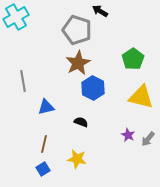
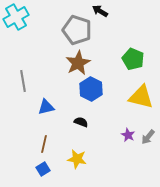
green pentagon: rotated 15 degrees counterclockwise
blue hexagon: moved 2 px left, 1 px down
gray arrow: moved 2 px up
